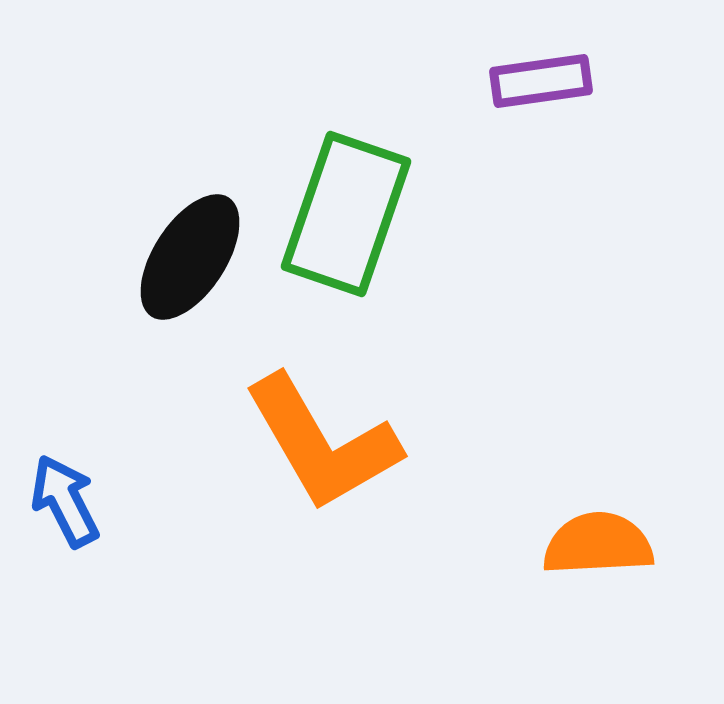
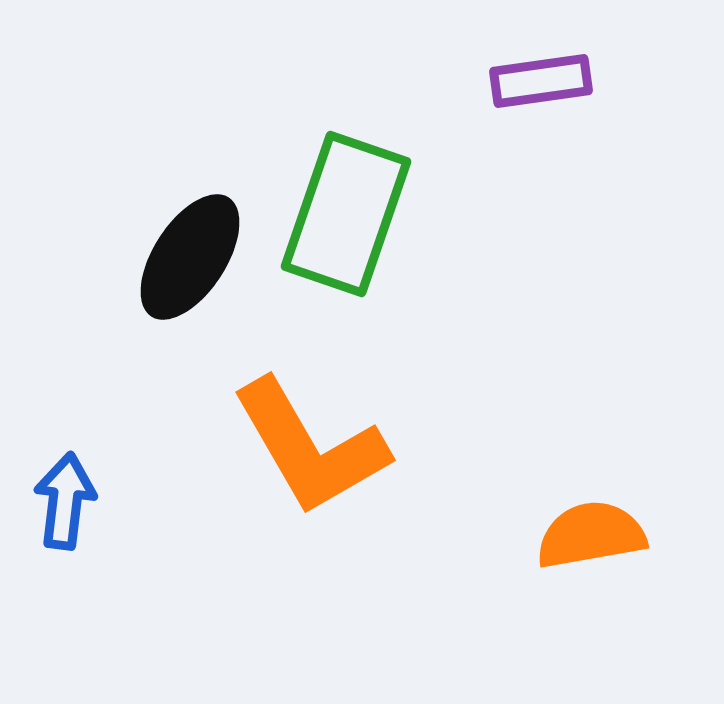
orange L-shape: moved 12 px left, 4 px down
blue arrow: rotated 34 degrees clockwise
orange semicircle: moved 7 px left, 9 px up; rotated 7 degrees counterclockwise
